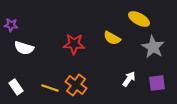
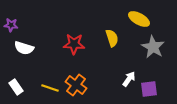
yellow semicircle: rotated 138 degrees counterclockwise
purple square: moved 8 px left, 6 px down
